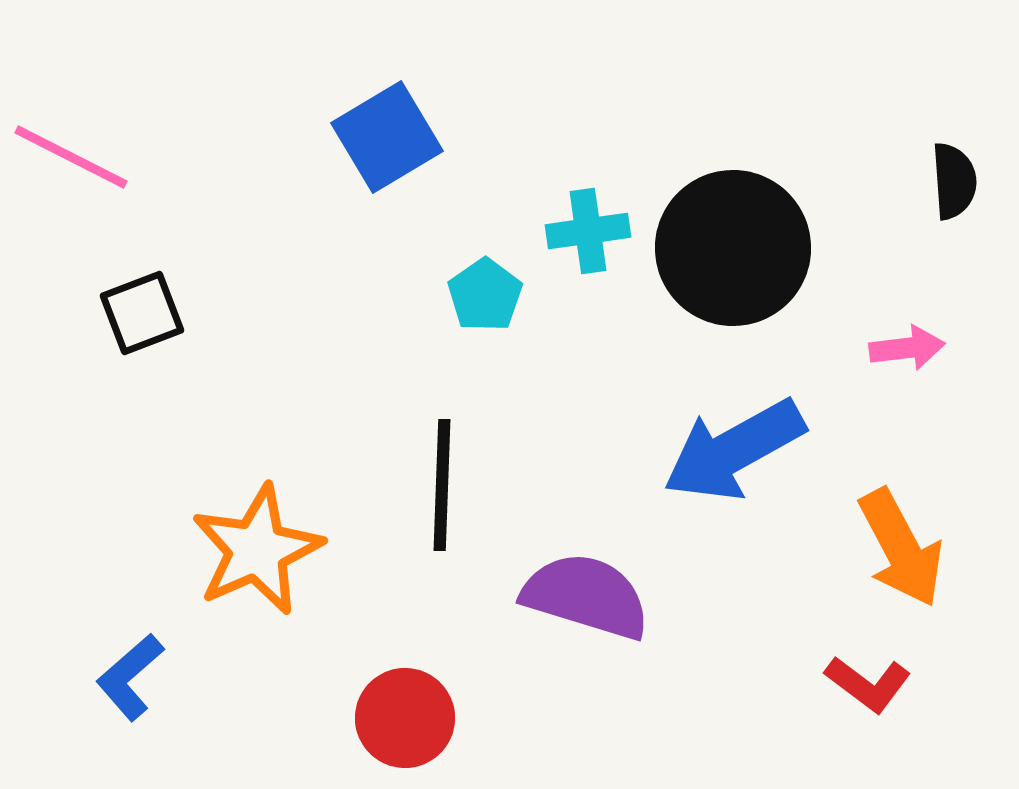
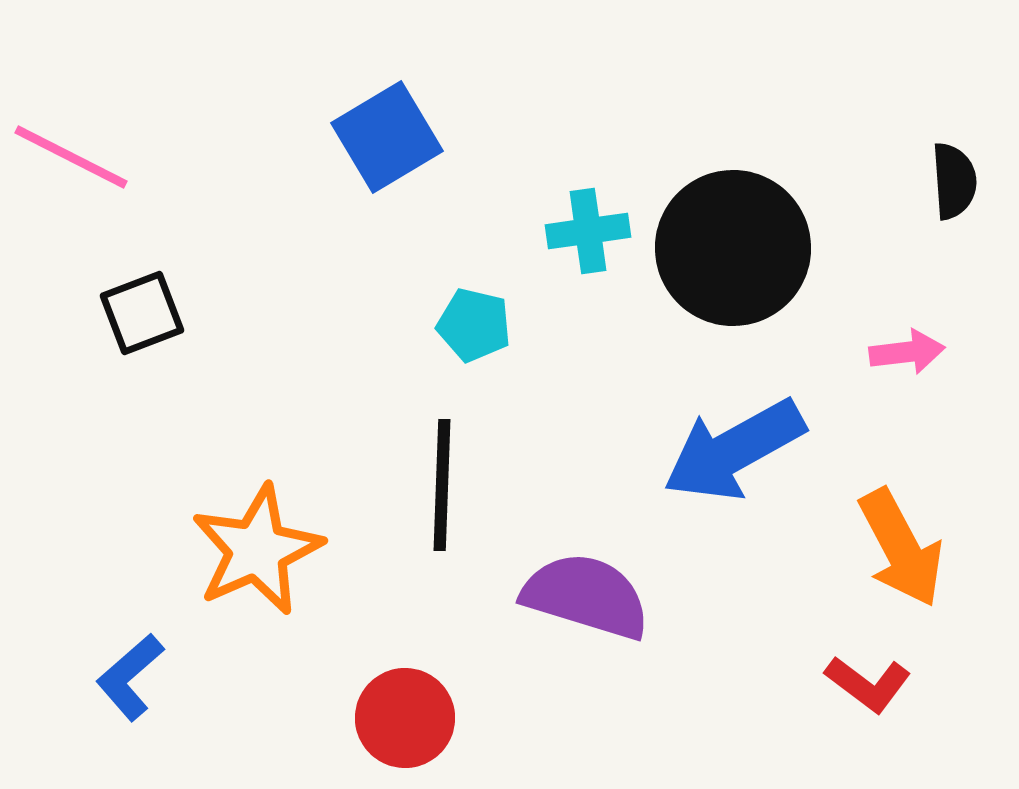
cyan pentagon: moved 11 px left, 30 px down; rotated 24 degrees counterclockwise
pink arrow: moved 4 px down
